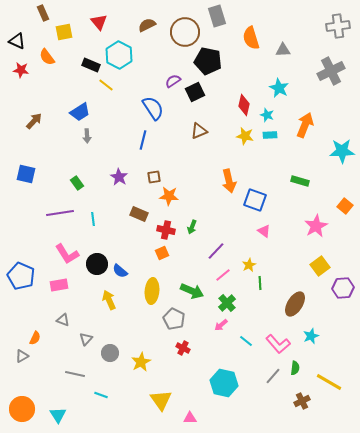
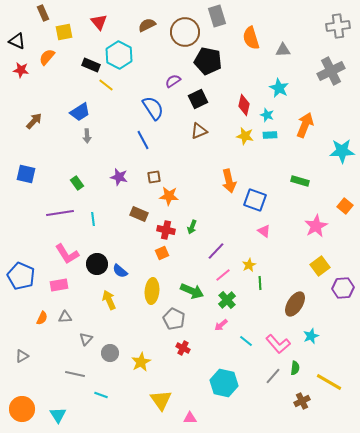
orange semicircle at (47, 57): rotated 78 degrees clockwise
black square at (195, 92): moved 3 px right, 7 px down
blue line at (143, 140): rotated 42 degrees counterclockwise
purple star at (119, 177): rotated 18 degrees counterclockwise
green cross at (227, 303): moved 3 px up
gray triangle at (63, 320): moved 2 px right, 3 px up; rotated 24 degrees counterclockwise
orange semicircle at (35, 338): moved 7 px right, 20 px up
